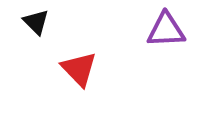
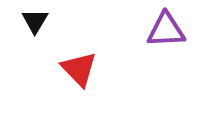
black triangle: moved 1 px left, 1 px up; rotated 16 degrees clockwise
